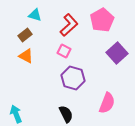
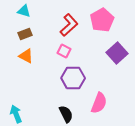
cyan triangle: moved 11 px left, 4 px up
brown rectangle: moved 1 px up; rotated 16 degrees clockwise
purple hexagon: rotated 15 degrees counterclockwise
pink semicircle: moved 8 px left
